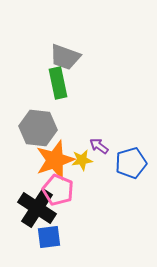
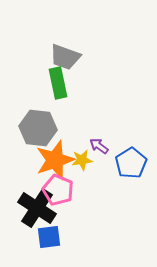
blue pentagon: rotated 16 degrees counterclockwise
